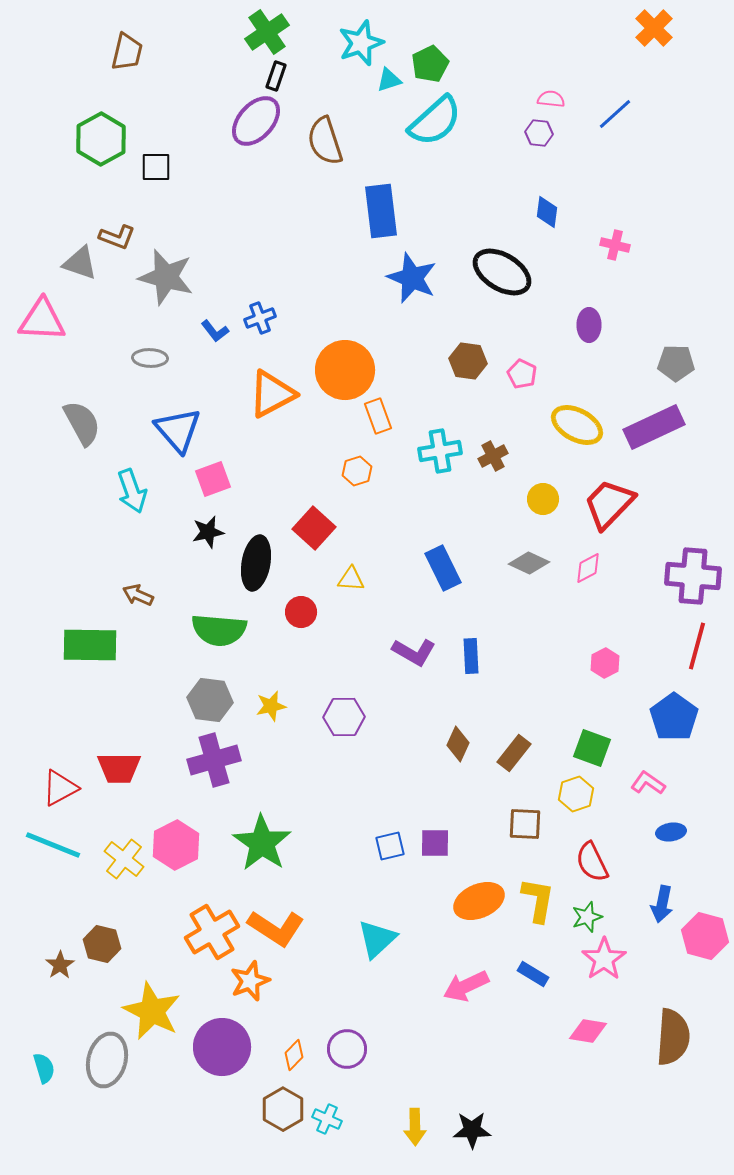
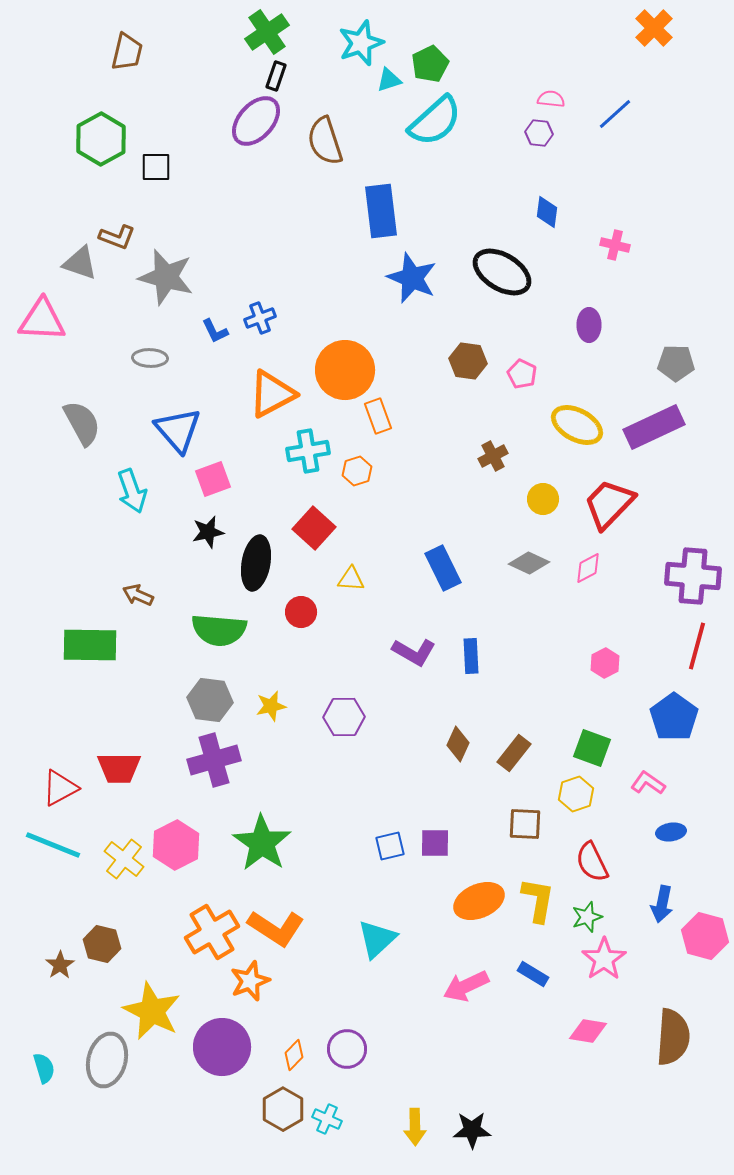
blue L-shape at (215, 331): rotated 12 degrees clockwise
cyan cross at (440, 451): moved 132 px left
